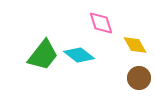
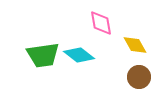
pink diamond: rotated 8 degrees clockwise
green trapezoid: rotated 44 degrees clockwise
brown circle: moved 1 px up
